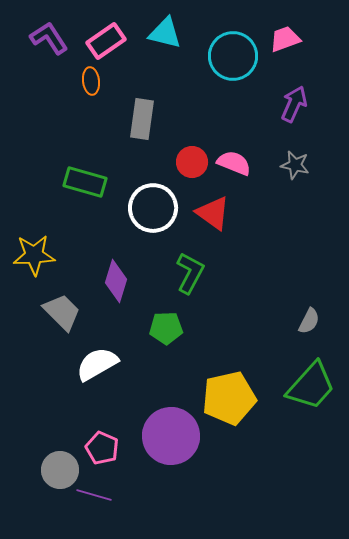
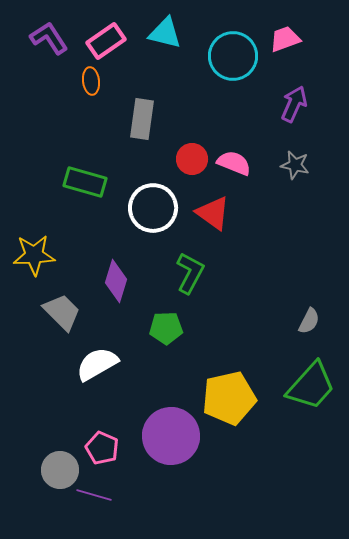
red circle: moved 3 px up
